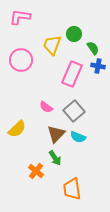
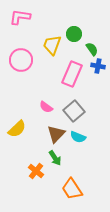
green semicircle: moved 1 px left, 1 px down
orange trapezoid: rotated 25 degrees counterclockwise
